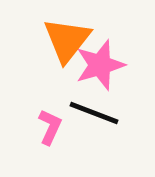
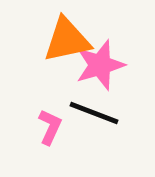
orange triangle: rotated 40 degrees clockwise
